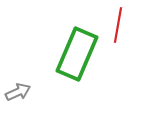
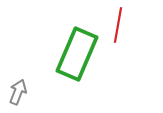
gray arrow: rotated 45 degrees counterclockwise
